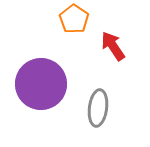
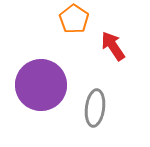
purple circle: moved 1 px down
gray ellipse: moved 3 px left
